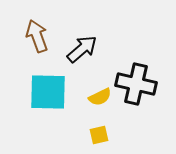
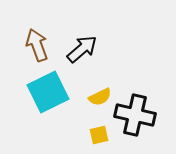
brown arrow: moved 9 px down
black cross: moved 1 px left, 31 px down
cyan square: rotated 27 degrees counterclockwise
